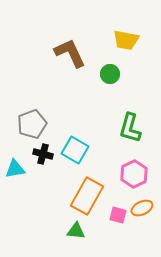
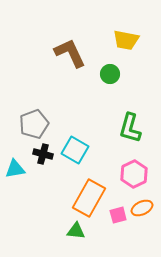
gray pentagon: moved 2 px right
orange rectangle: moved 2 px right, 2 px down
pink square: rotated 30 degrees counterclockwise
